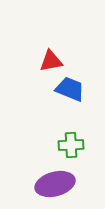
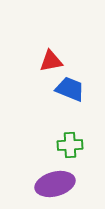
green cross: moved 1 px left
